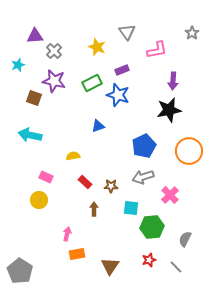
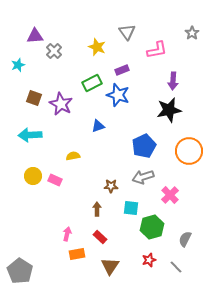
purple star: moved 7 px right, 23 px down; rotated 15 degrees clockwise
cyan arrow: rotated 15 degrees counterclockwise
pink rectangle: moved 9 px right, 3 px down
red rectangle: moved 15 px right, 55 px down
yellow circle: moved 6 px left, 24 px up
brown arrow: moved 3 px right
green hexagon: rotated 10 degrees counterclockwise
